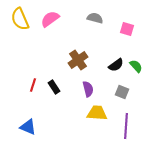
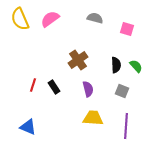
black semicircle: rotated 56 degrees counterclockwise
gray square: moved 1 px up
yellow trapezoid: moved 4 px left, 5 px down
